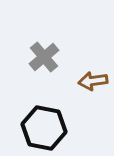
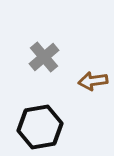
black hexagon: moved 4 px left, 1 px up; rotated 21 degrees counterclockwise
